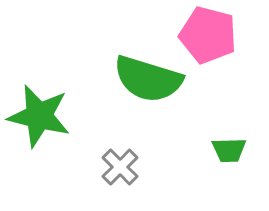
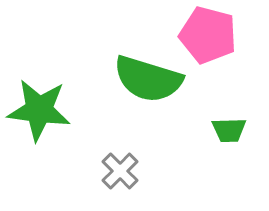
green star: moved 6 px up; rotated 6 degrees counterclockwise
green trapezoid: moved 20 px up
gray cross: moved 4 px down
